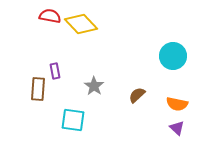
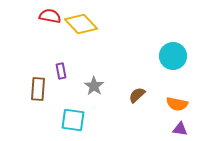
purple rectangle: moved 6 px right
purple triangle: moved 3 px right, 1 px down; rotated 35 degrees counterclockwise
